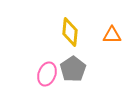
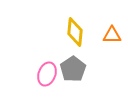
yellow diamond: moved 5 px right
